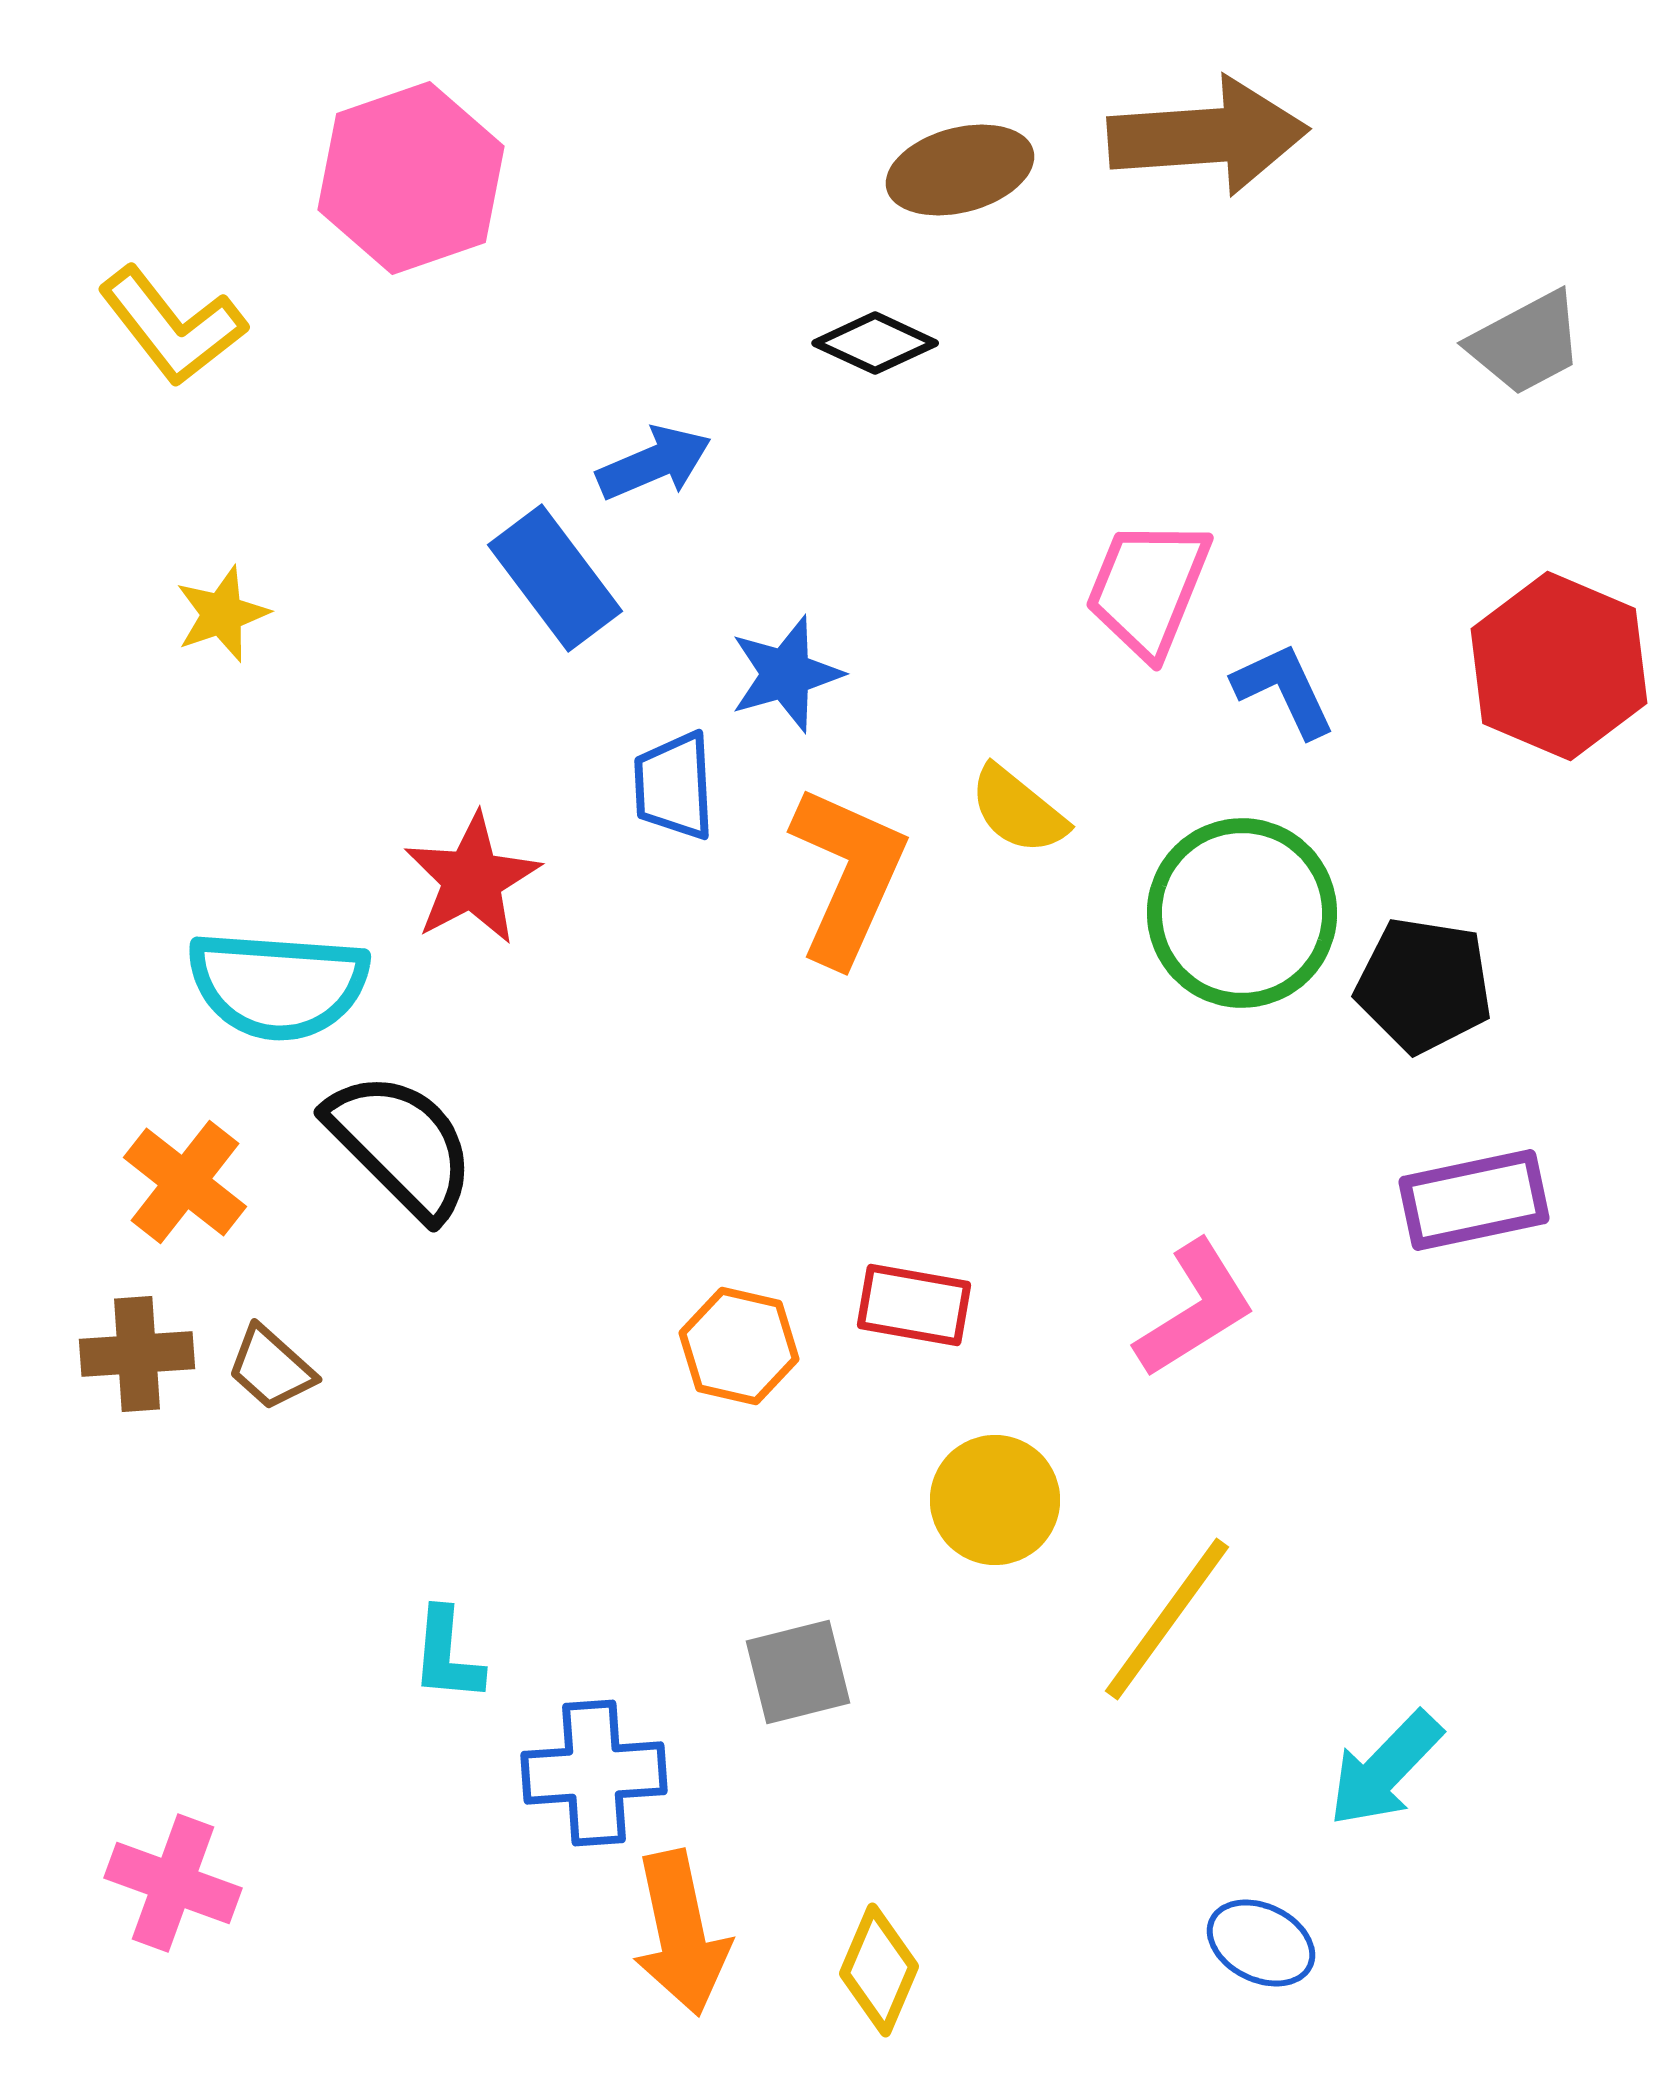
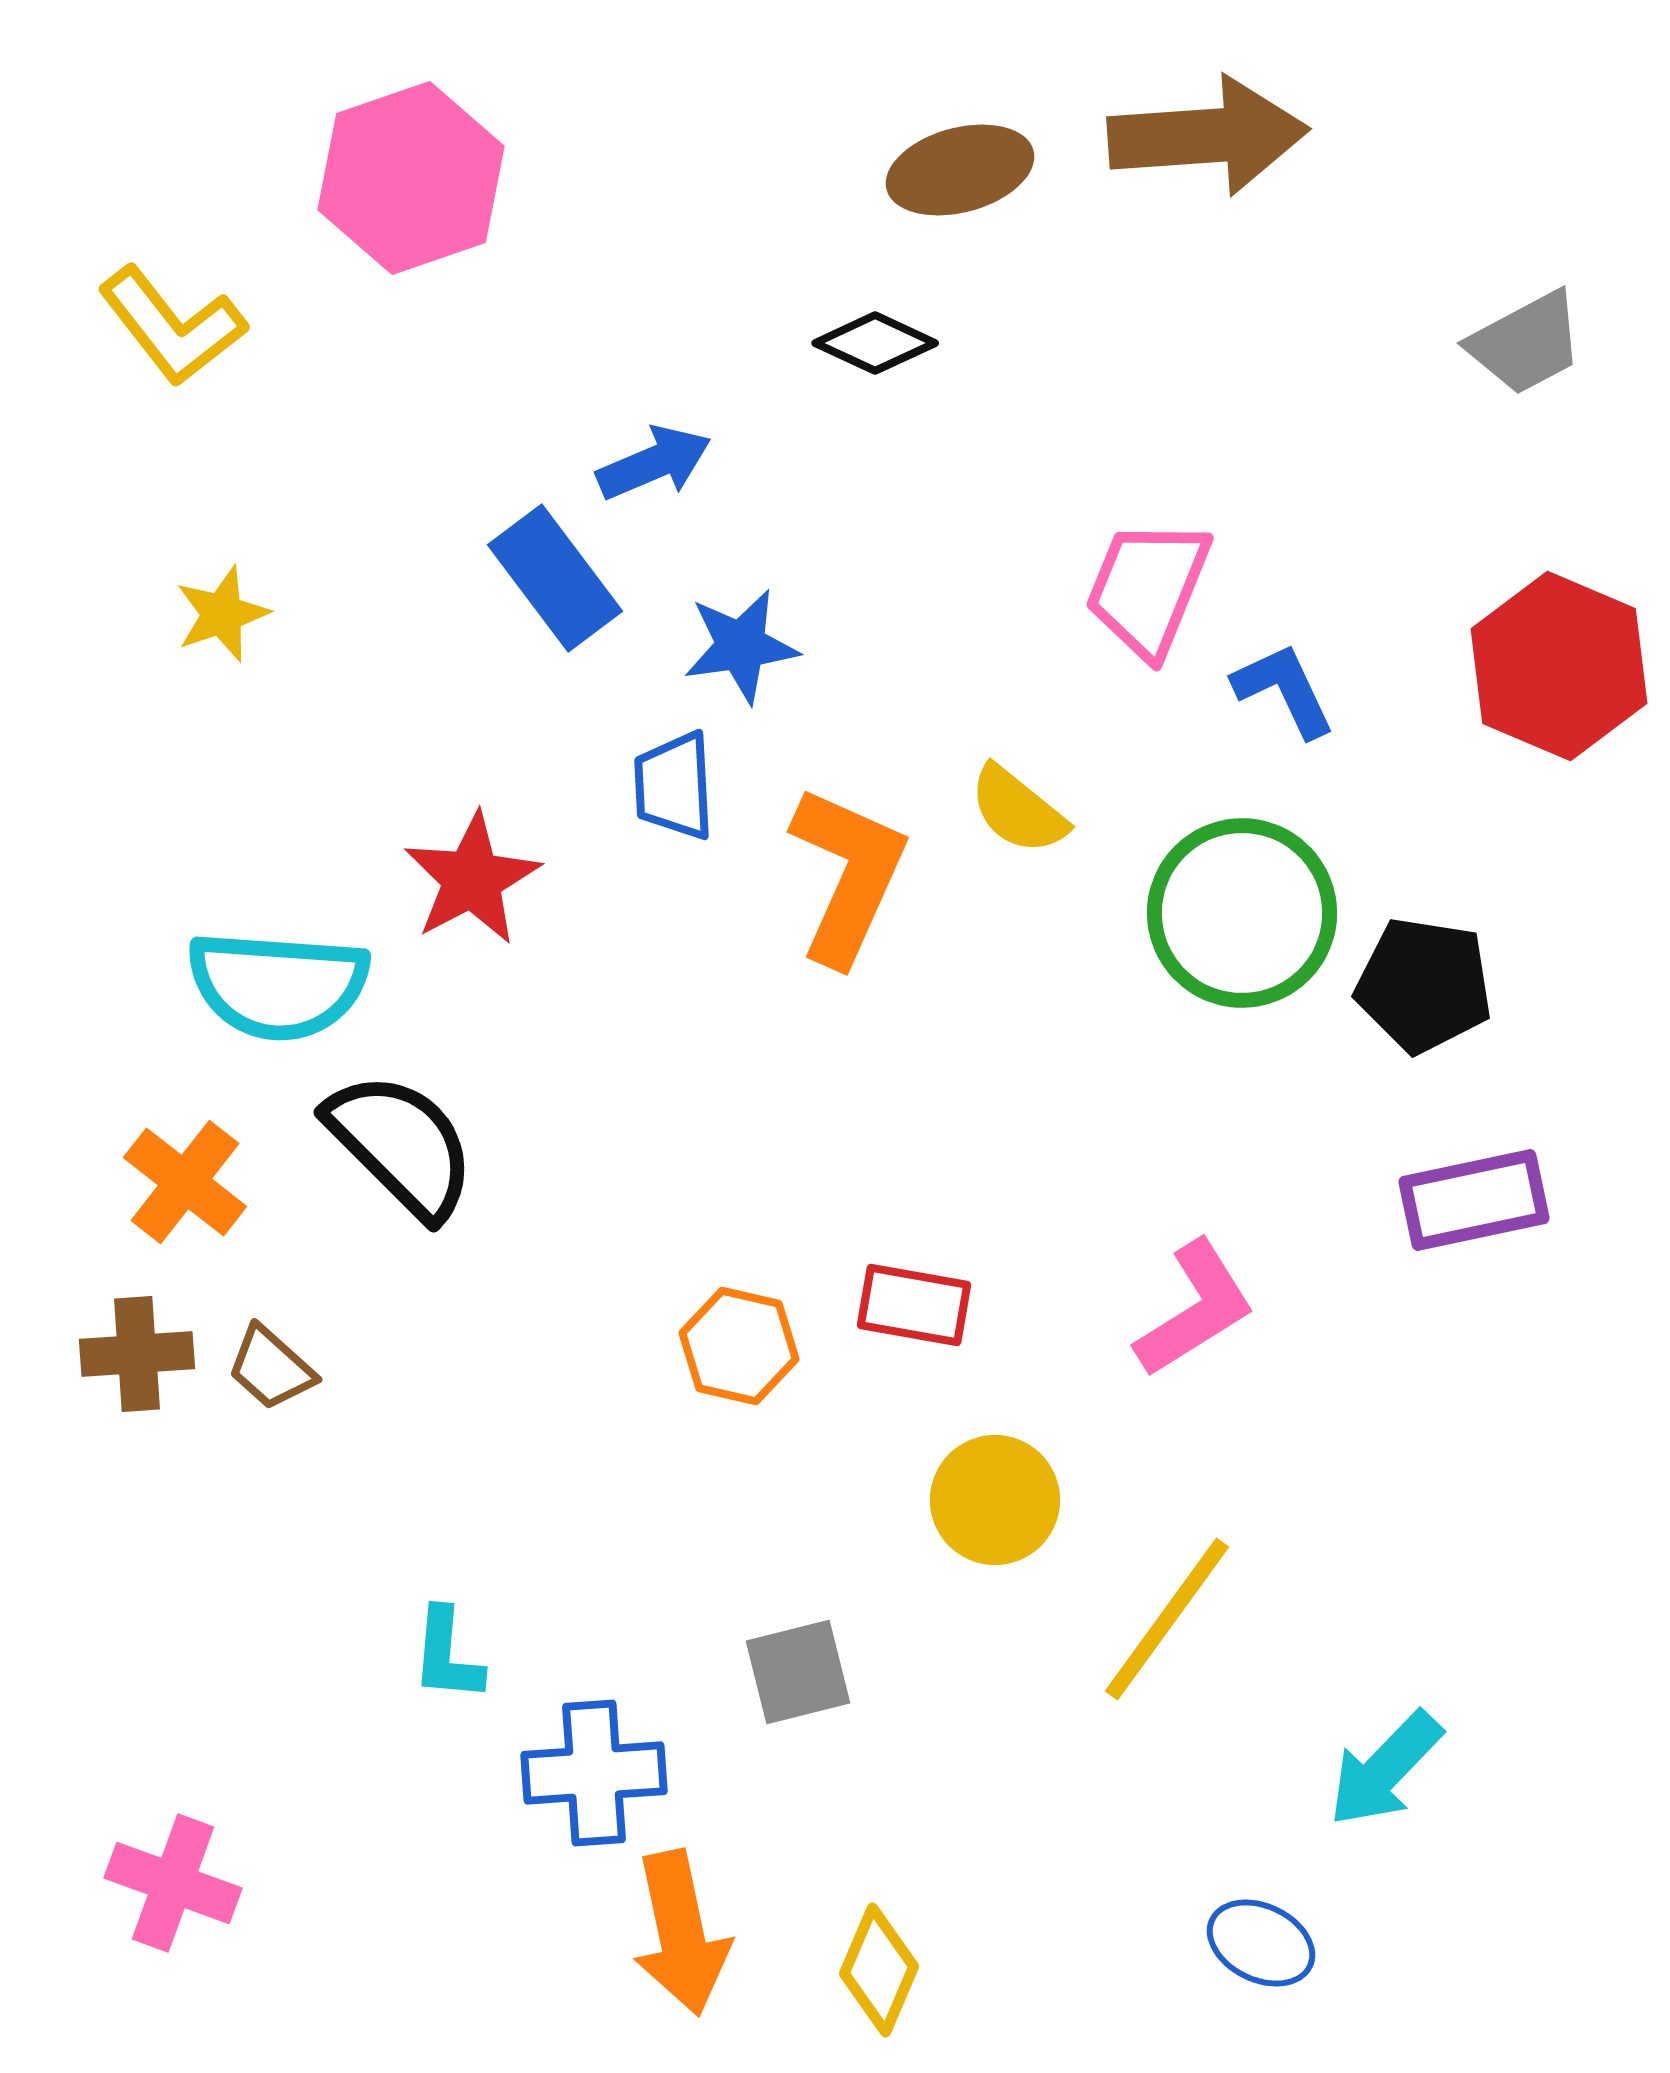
blue star: moved 45 px left, 28 px up; rotated 8 degrees clockwise
